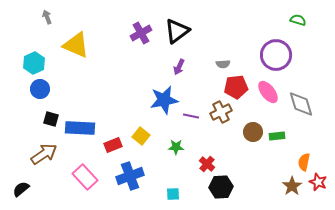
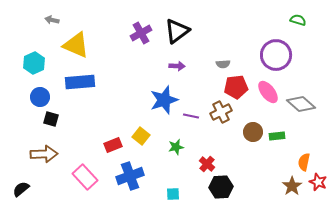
gray arrow: moved 5 px right, 3 px down; rotated 56 degrees counterclockwise
purple arrow: moved 2 px left, 1 px up; rotated 112 degrees counterclockwise
blue circle: moved 8 px down
blue star: rotated 8 degrees counterclockwise
gray diamond: rotated 32 degrees counterclockwise
blue rectangle: moved 46 px up; rotated 8 degrees counterclockwise
green star: rotated 14 degrees counterclockwise
brown arrow: rotated 32 degrees clockwise
